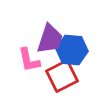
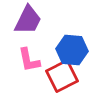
purple trapezoid: moved 22 px left, 19 px up; rotated 8 degrees clockwise
